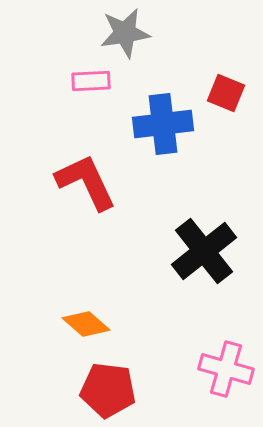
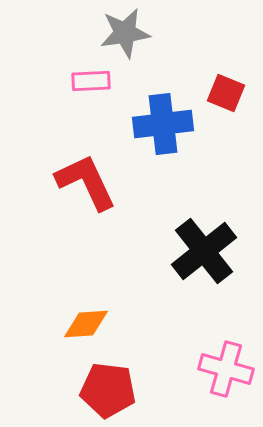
orange diamond: rotated 45 degrees counterclockwise
